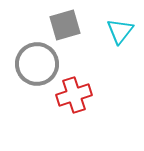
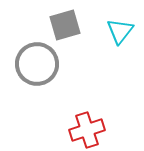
red cross: moved 13 px right, 35 px down
